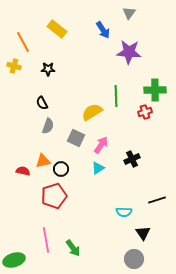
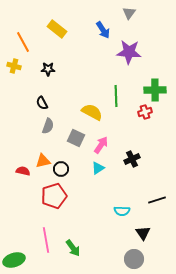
yellow semicircle: rotated 60 degrees clockwise
cyan semicircle: moved 2 px left, 1 px up
